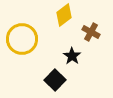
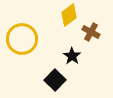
yellow diamond: moved 5 px right
